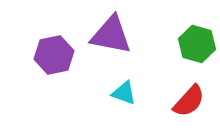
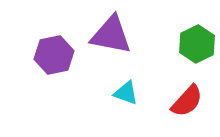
green hexagon: rotated 18 degrees clockwise
cyan triangle: moved 2 px right
red semicircle: moved 2 px left
